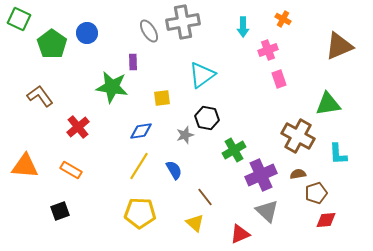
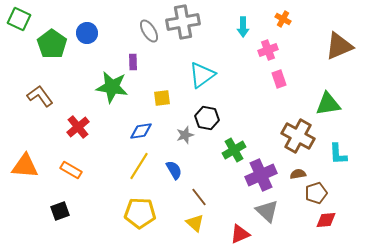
brown line: moved 6 px left
